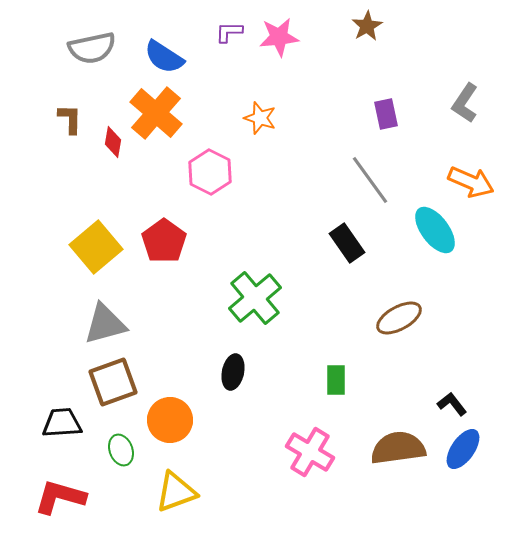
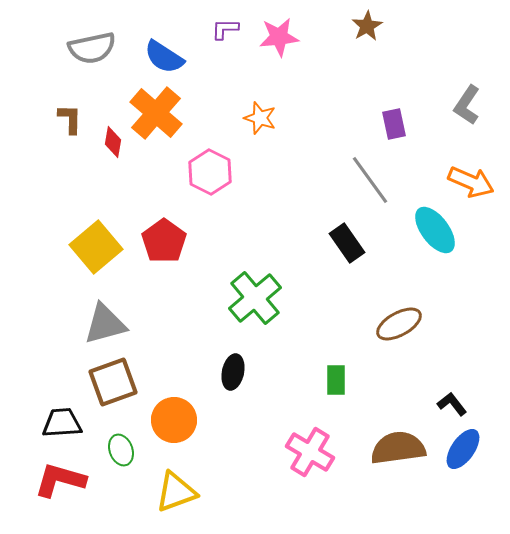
purple L-shape: moved 4 px left, 3 px up
gray L-shape: moved 2 px right, 2 px down
purple rectangle: moved 8 px right, 10 px down
brown ellipse: moved 6 px down
orange circle: moved 4 px right
red L-shape: moved 17 px up
